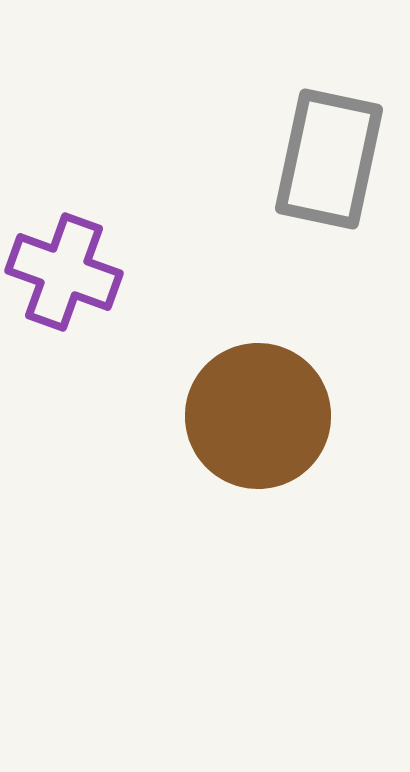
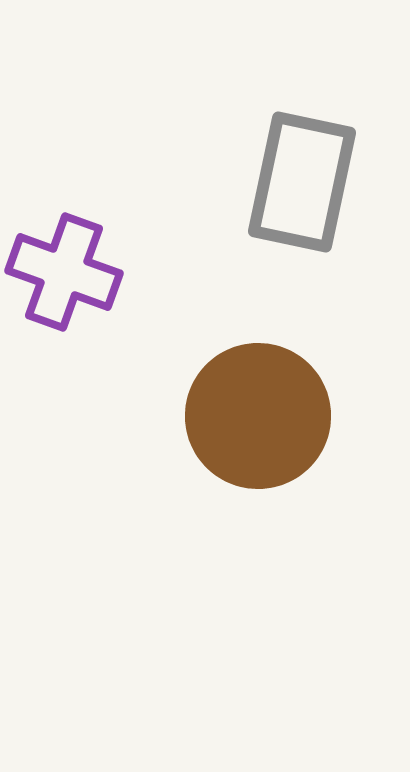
gray rectangle: moved 27 px left, 23 px down
